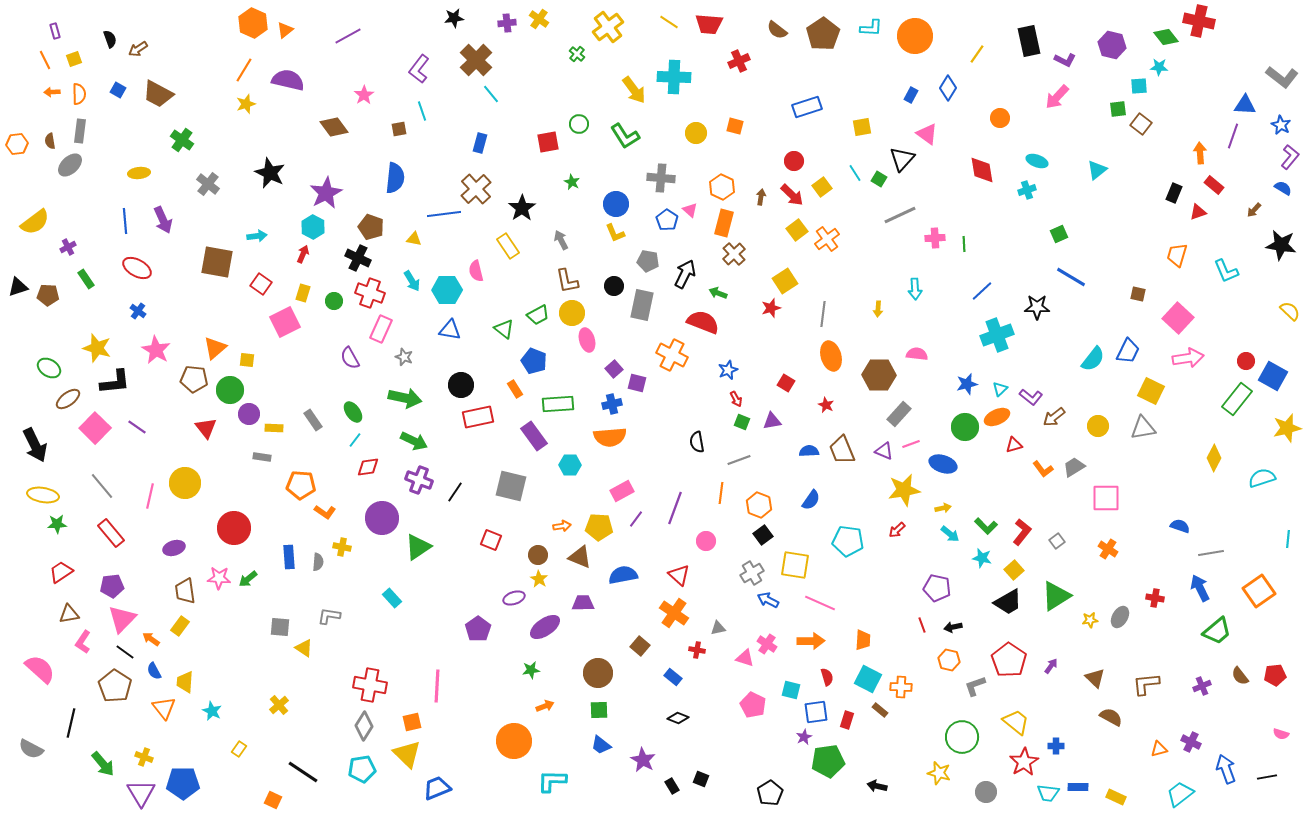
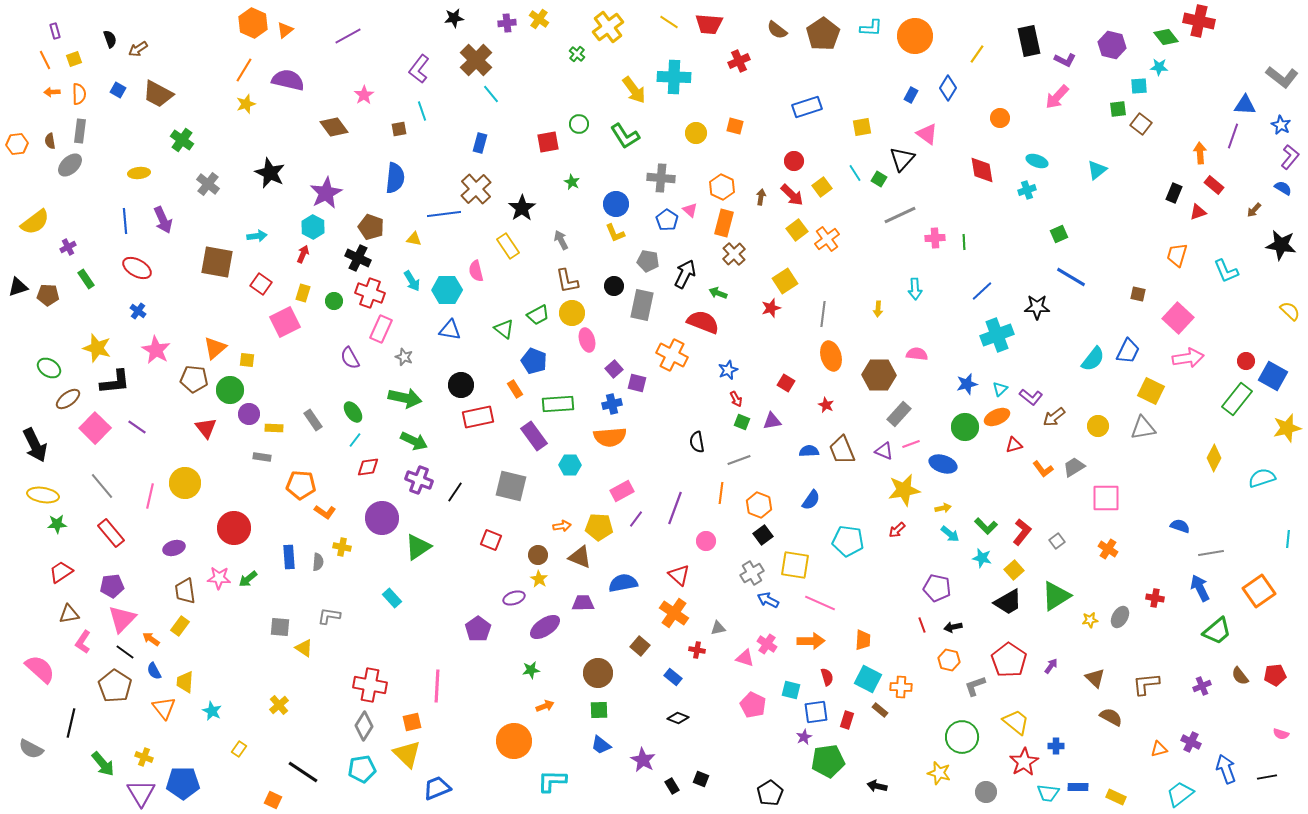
green line at (964, 244): moved 2 px up
blue semicircle at (623, 575): moved 8 px down
